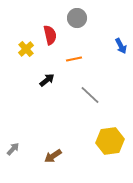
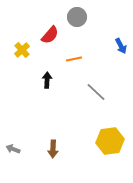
gray circle: moved 1 px up
red semicircle: rotated 54 degrees clockwise
yellow cross: moved 4 px left, 1 px down
black arrow: rotated 49 degrees counterclockwise
gray line: moved 6 px right, 3 px up
gray arrow: rotated 112 degrees counterclockwise
brown arrow: moved 7 px up; rotated 54 degrees counterclockwise
